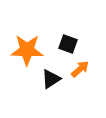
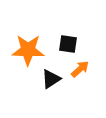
black square: rotated 12 degrees counterclockwise
orange star: moved 1 px right
